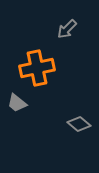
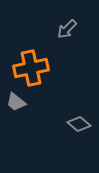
orange cross: moved 6 px left
gray trapezoid: moved 1 px left, 1 px up
